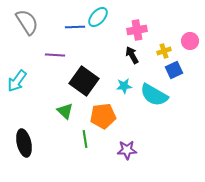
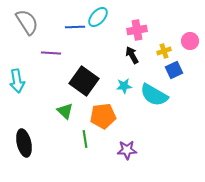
purple line: moved 4 px left, 2 px up
cyan arrow: rotated 45 degrees counterclockwise
